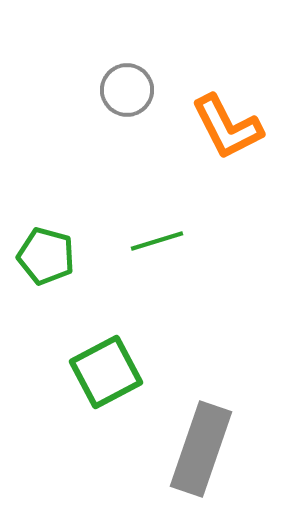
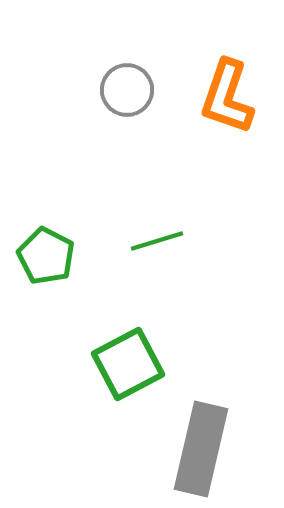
orange L-shape: moved 30 px up; rotated 46 degrees clockwise
green pentagon: rotated 12 degrees clockwise
green square: moved 22 px right, 8 px up
gray rectangle: rotated 6 degrees counterclockwise
